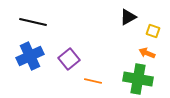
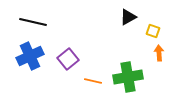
orange arrow: moved 12 px right; rotated 63 degrees clockwise
purple square: moved 1 px left
green cross: moved 10 px left, 2 px up; rotated 20 degrees counterclockwise
